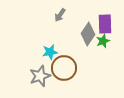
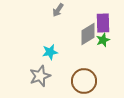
gray arrow: moved 2 px left, 5 px up
purple rectangle: moved 2 px left, 1 px up
gray diamond: rotated 25 degrees clockwise
green star: moved 1 px up
brown circle: moved 20 px right, 13 px down
